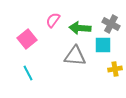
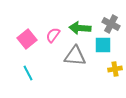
pink semicircle: moved 15 px down
